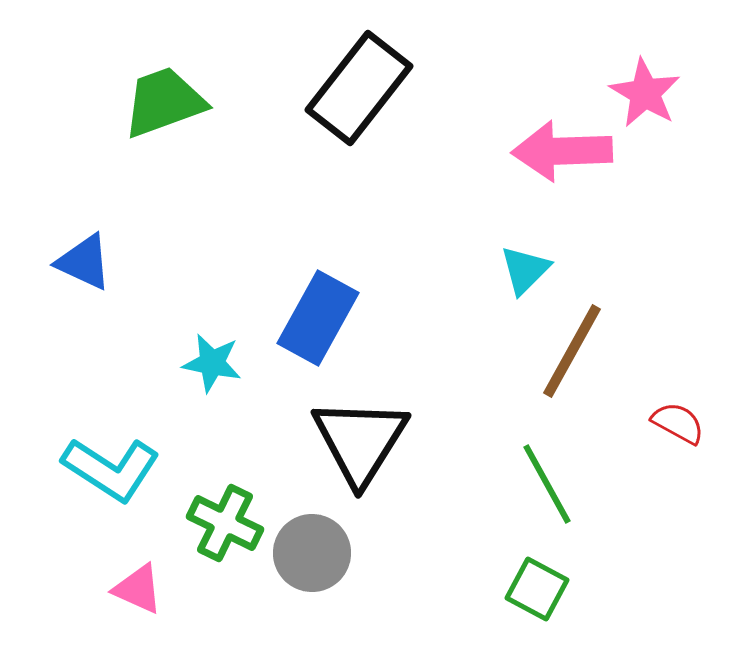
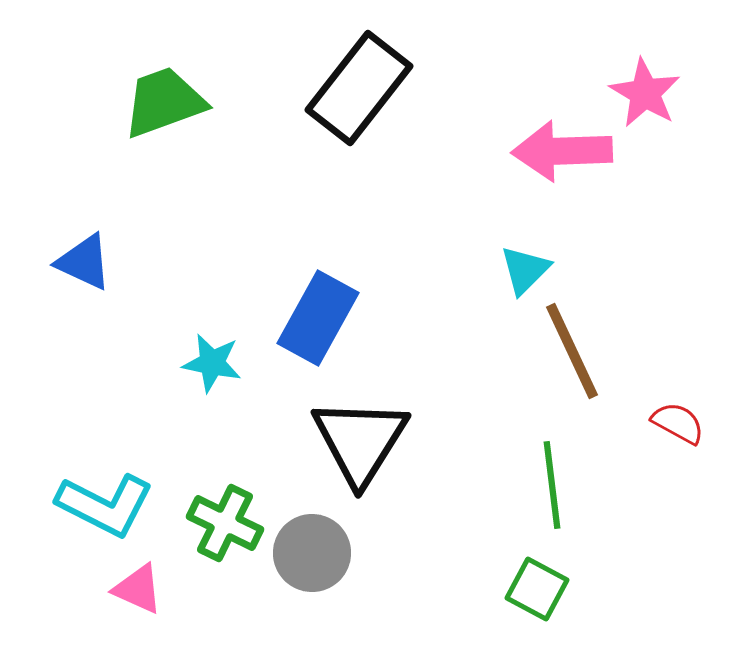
brown line: rotated 54 degrees counterclockwise
cyan L-shape: moved 6 px left, 36 px down; rotated 6 degrees counterclockwise
green line: moved 5 px right, 1 px down; rotated 22 degrees clockwise
